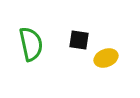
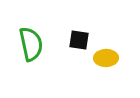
yellow ellipse: rotated 20 degrees clockwise
